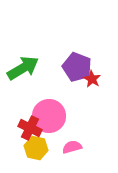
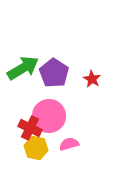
purple pentagon: moved 23 px left, 6 px down; rotated 12 degrees clockwise
pink semicircle: moved 3 px left, 3 px up
